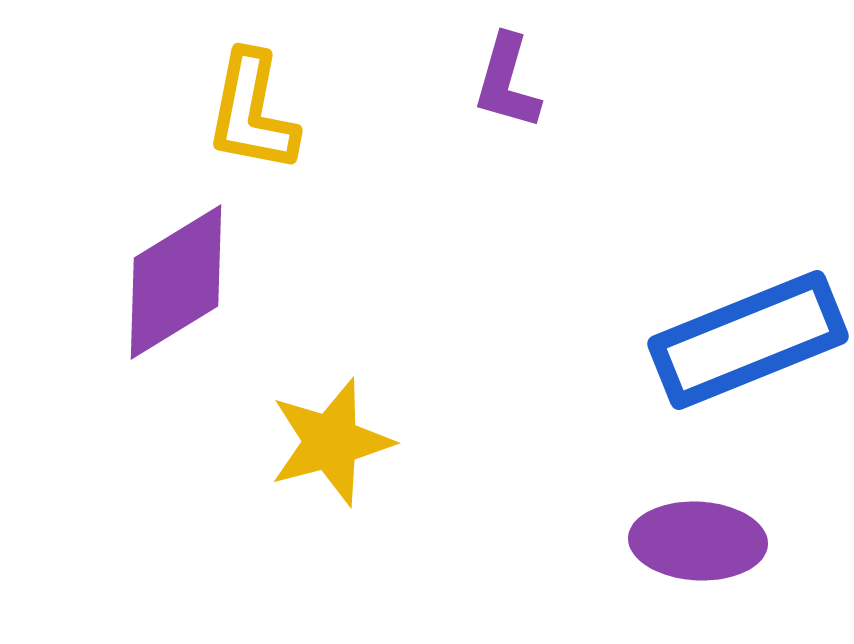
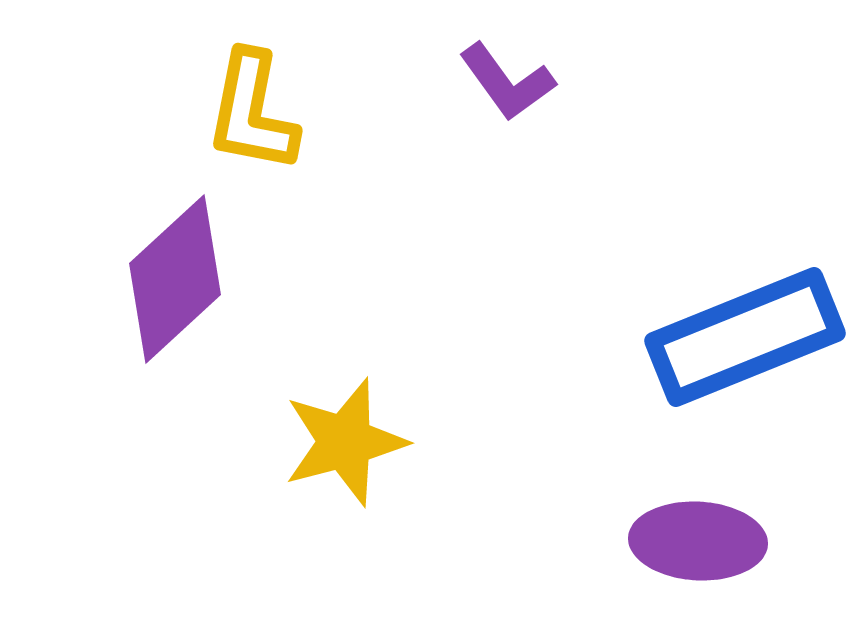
purple L-shape: rotated 52 degrees counterclockwise
purple diamond: moved 1 px left, 3 px up; rotated 11 degrees counterclockwise
blue rectangle: moved 3 px left, 3 px up
yellow star: moved 14 px right
